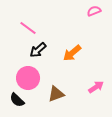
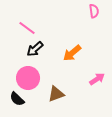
pink semicircle: rotated 104 degrees clockwise
pink line: moved 1 px left
black arrow: moved 3 px left, 1 px up
pink arrow: moved 1 px right, 8 px up
black semicircle: moved 1 px up
